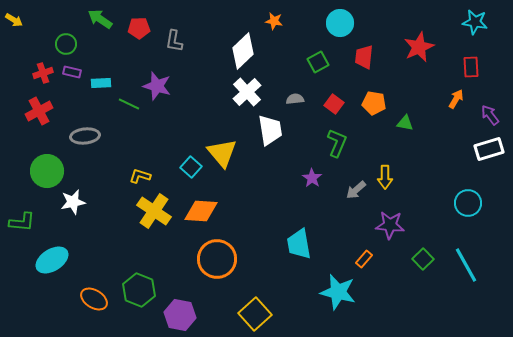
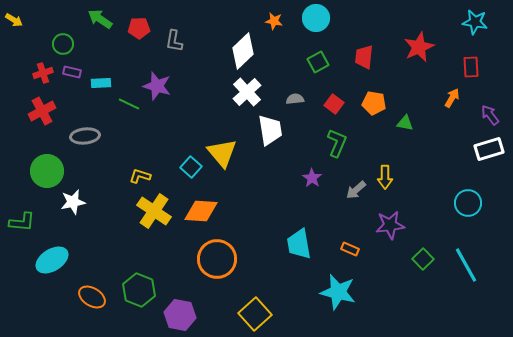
cyan circle at (340, 23): moved 24 px left, 5 px up
green circle at (66, 44): moved 3 px left
orange arrow at (456, 99): moved 4 px left, 1 px up
red cross at (39, 111): moved 3 px right
purple star at (390, 225): rotated 12 degrees counterclockwise
orange rectangle at (364, 259): moved 14 px left, 10 px up; rotated 72 degrees clockwise
orange ellipse at (94, 299): moved 2 px left, 2 px up
